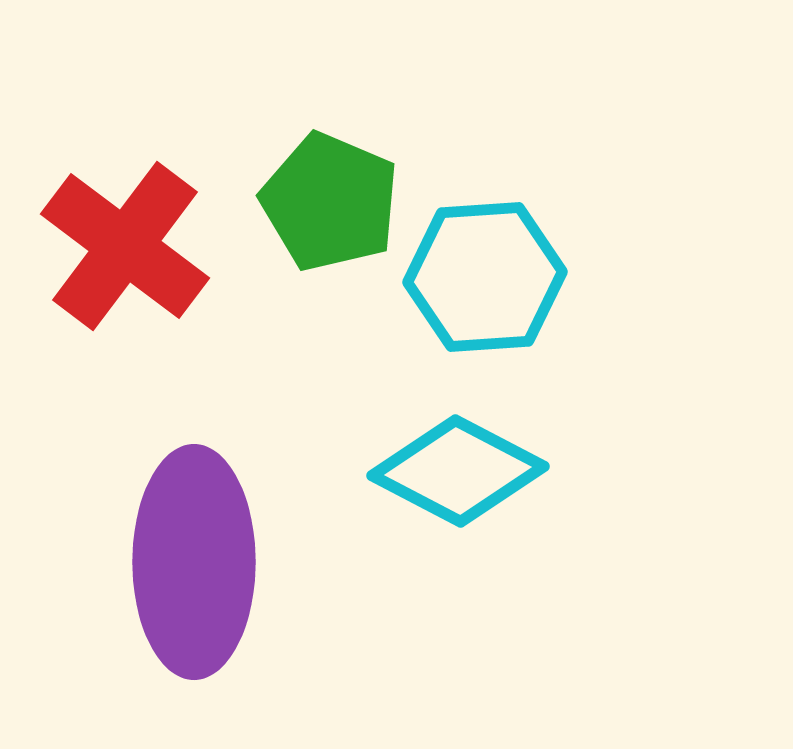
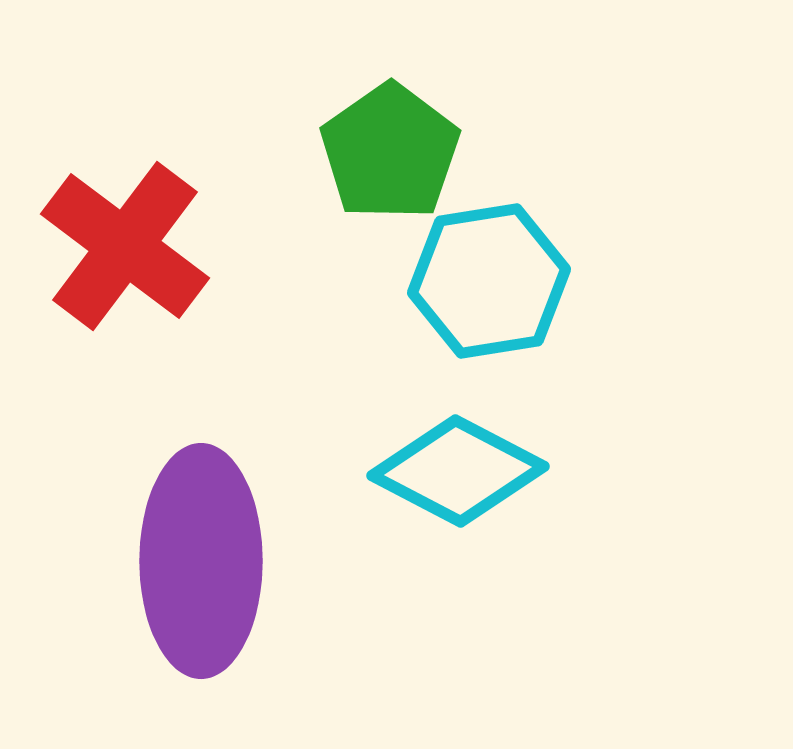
green pentagon: moved 60 px right, 50 px up; rotated 14 degrees clockwise
cyan hexagon: moved 4 px right, 4 px down; rotated 5 degrees counterclockwise
purple ellipse: moved 7 px right, 1 px up
